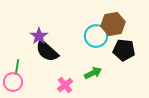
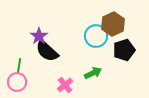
brown hexagon: rotated 15 degrees counterclockwise
black pentagon: rotated 25 degrees counterclockwise
green line: moved 2 px right, 1 px up
pink circle: moved 4 px right
